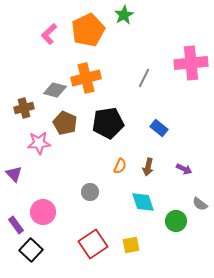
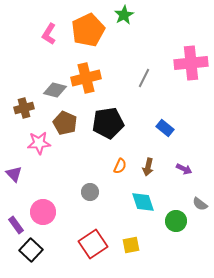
pink L-shape: rotated 15 degrees counterclockwise
blue rectangle: moved 6 px right
